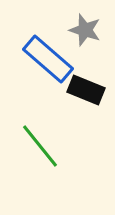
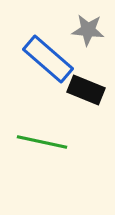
gray star: moved 3 px right; rotated 12 degrees counterclockwise
green line: moved 2 px right, 4 px up; rotated 39 degrees counterclockwise
